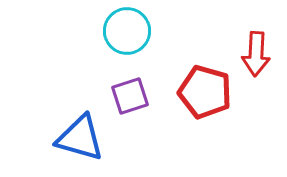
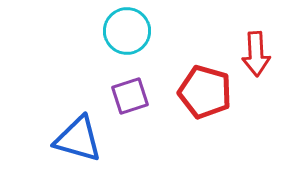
red arrow: rotated 6 degrees counterclockwise
blue triangle: moved 2 px left, 1 px down
